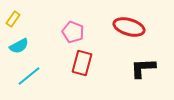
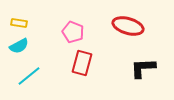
yellow rectangle: moved 6 px right, 4 px down; rotated 63 degrees clockwise
red ellipse: moved 1 px left, 1 px up
